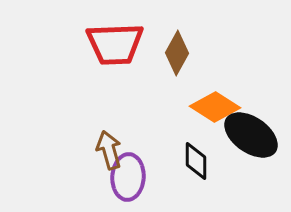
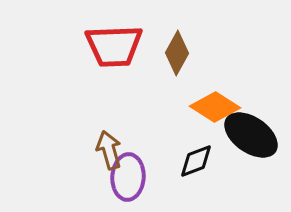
red trapezoid: moved 1 px left, 2 px down
black diamond: rotated 69 degrees clockwise
